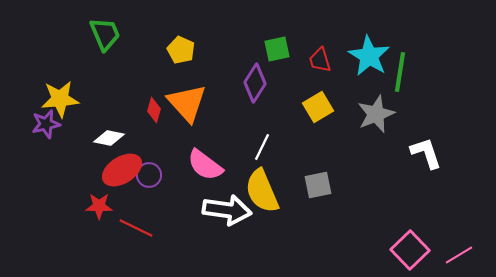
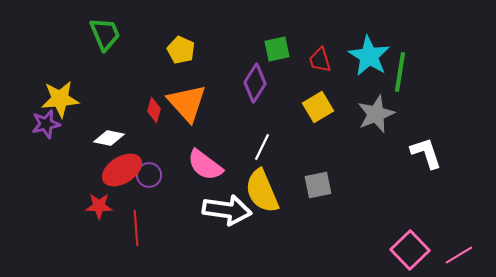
red line: rotated 60 degrees clockwise
